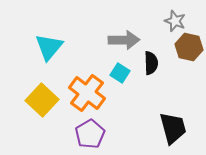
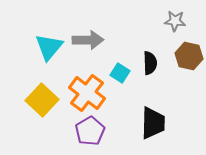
gray star: rotated 15 degrees counterclockwise
gray arrow: moved 36 px left
brown hexagon: moved 9 px down
black semicircle: moved 1 px left
black trapezoid: moved 20 px left, 5 px up; rotated 16 degrees clockwise
purple pentagon: moved 3 px up
